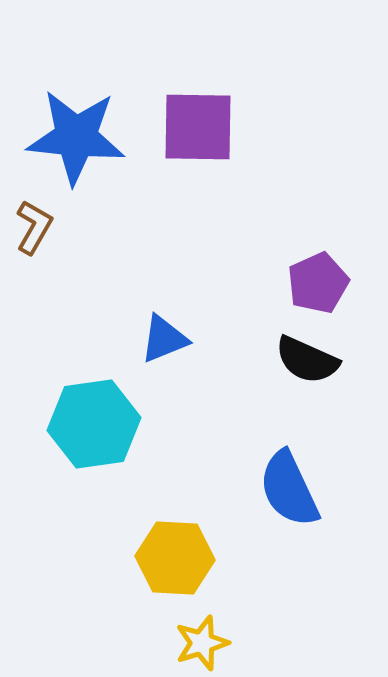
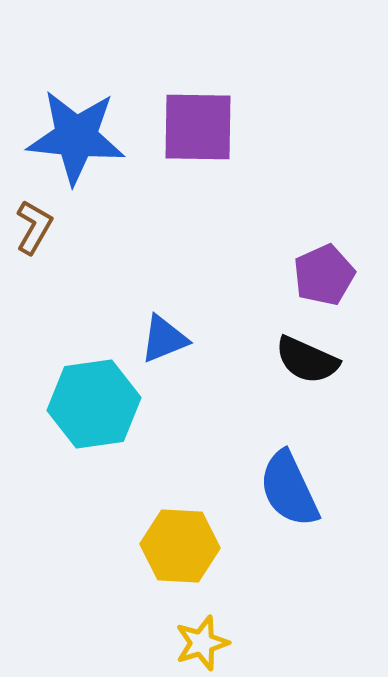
purple pentagon: moved 6 px right, 8 px up
cyan hexagon: moved 20 px up
yellow hexagon: moved 5 px right, 12 px up
